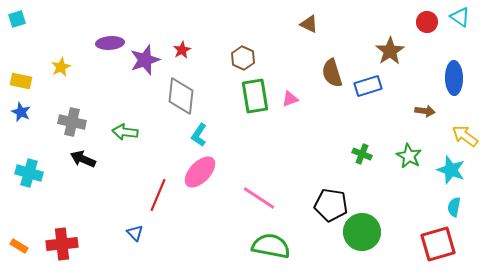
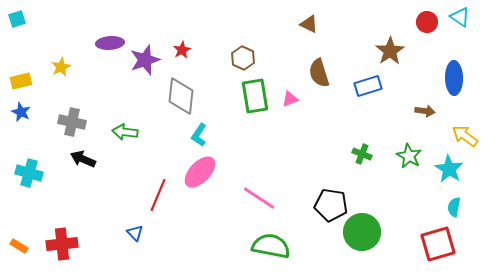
brown semicircle: moved 13 px left
yellow rectangle: rotated 25 degrees counterclockwise
cyan star: moved 2 px left, 1 px up; rotated 12 degrees clockwise
